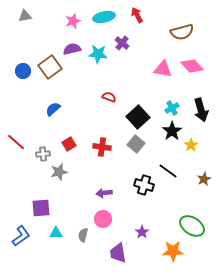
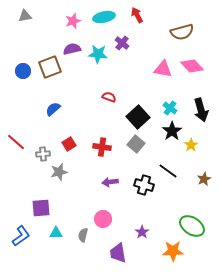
brown square: rotated 15 degrees clockwise
cyan cross: moved 2 px left; rotated 24 degrees counterclockwise
purple arrow: moved 6 px right, 11 px up
